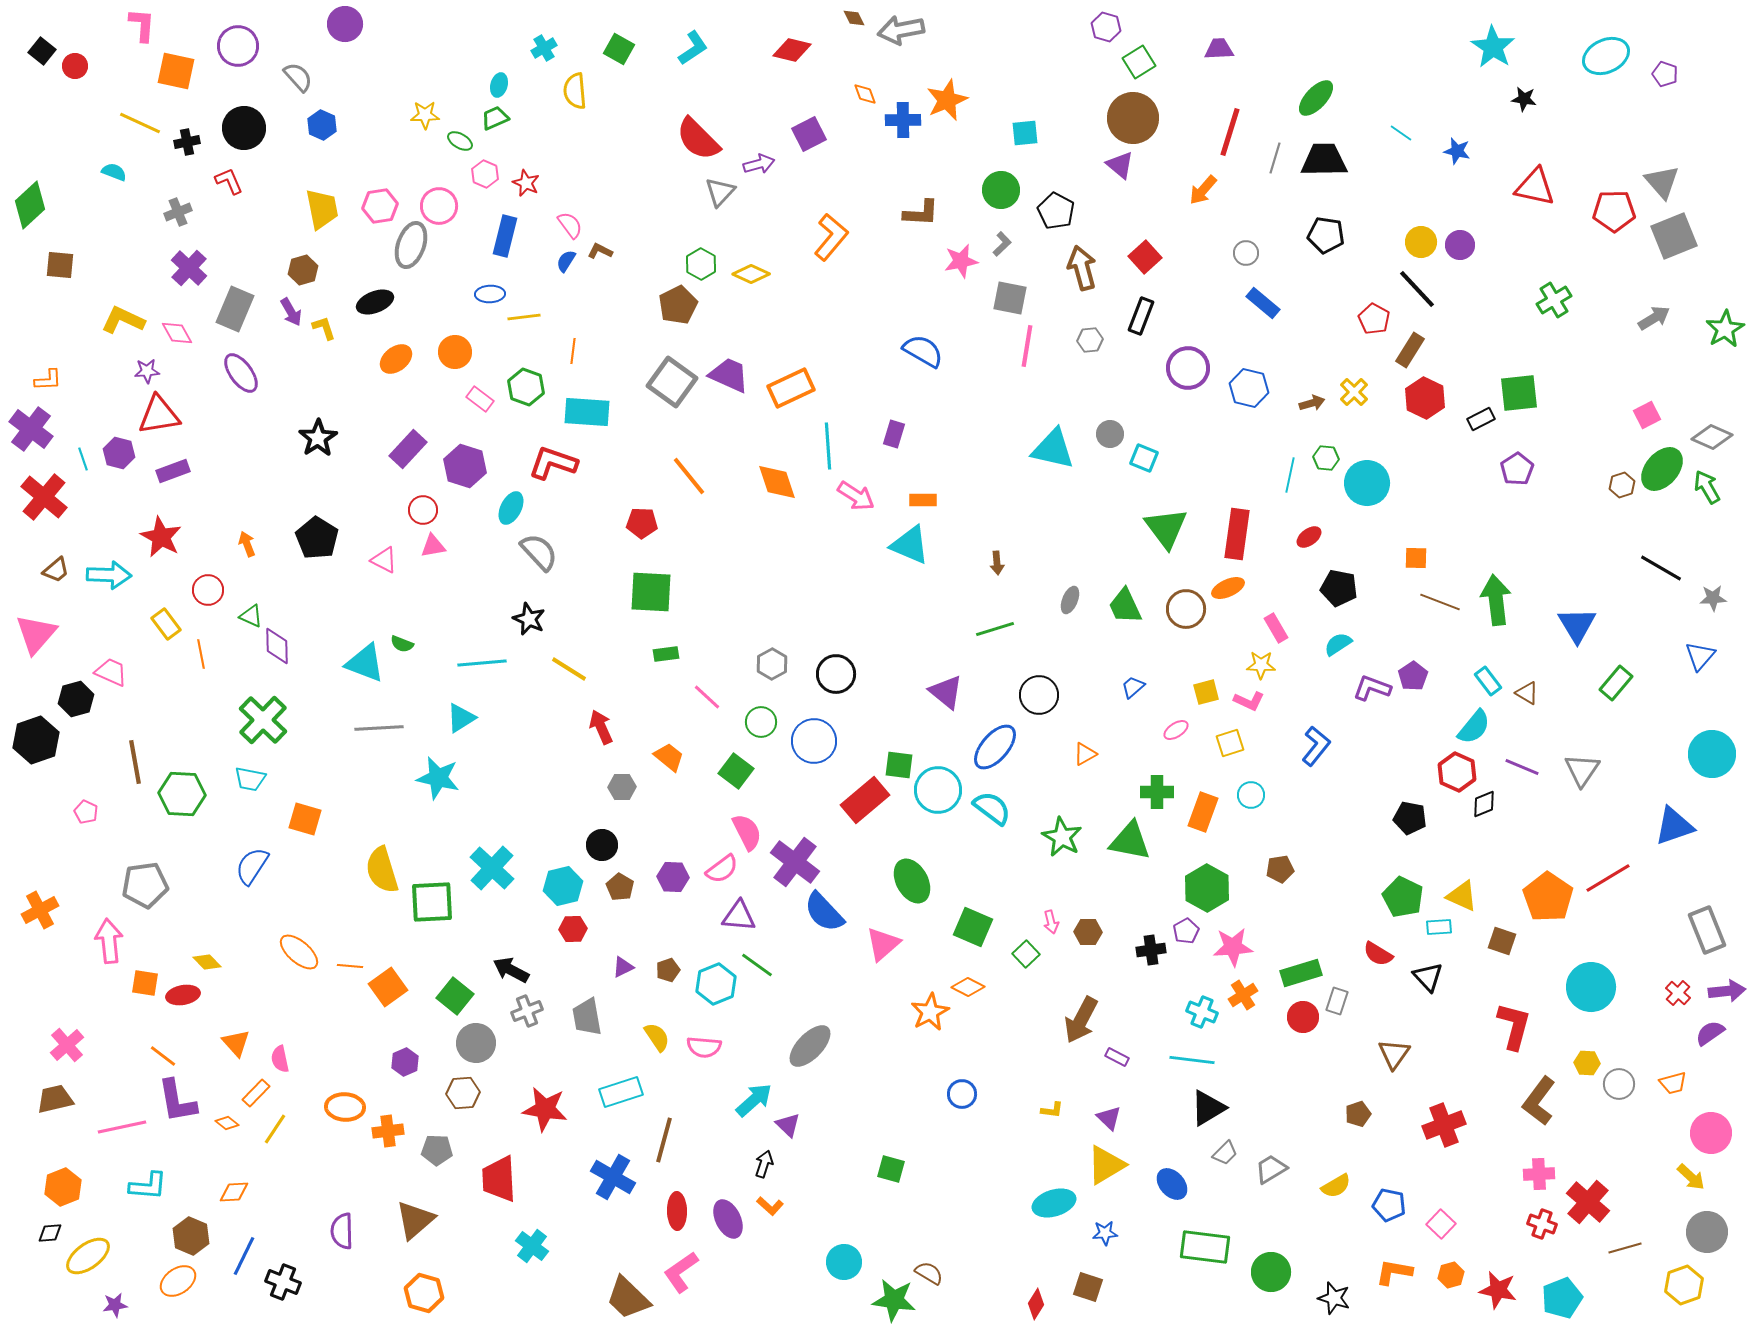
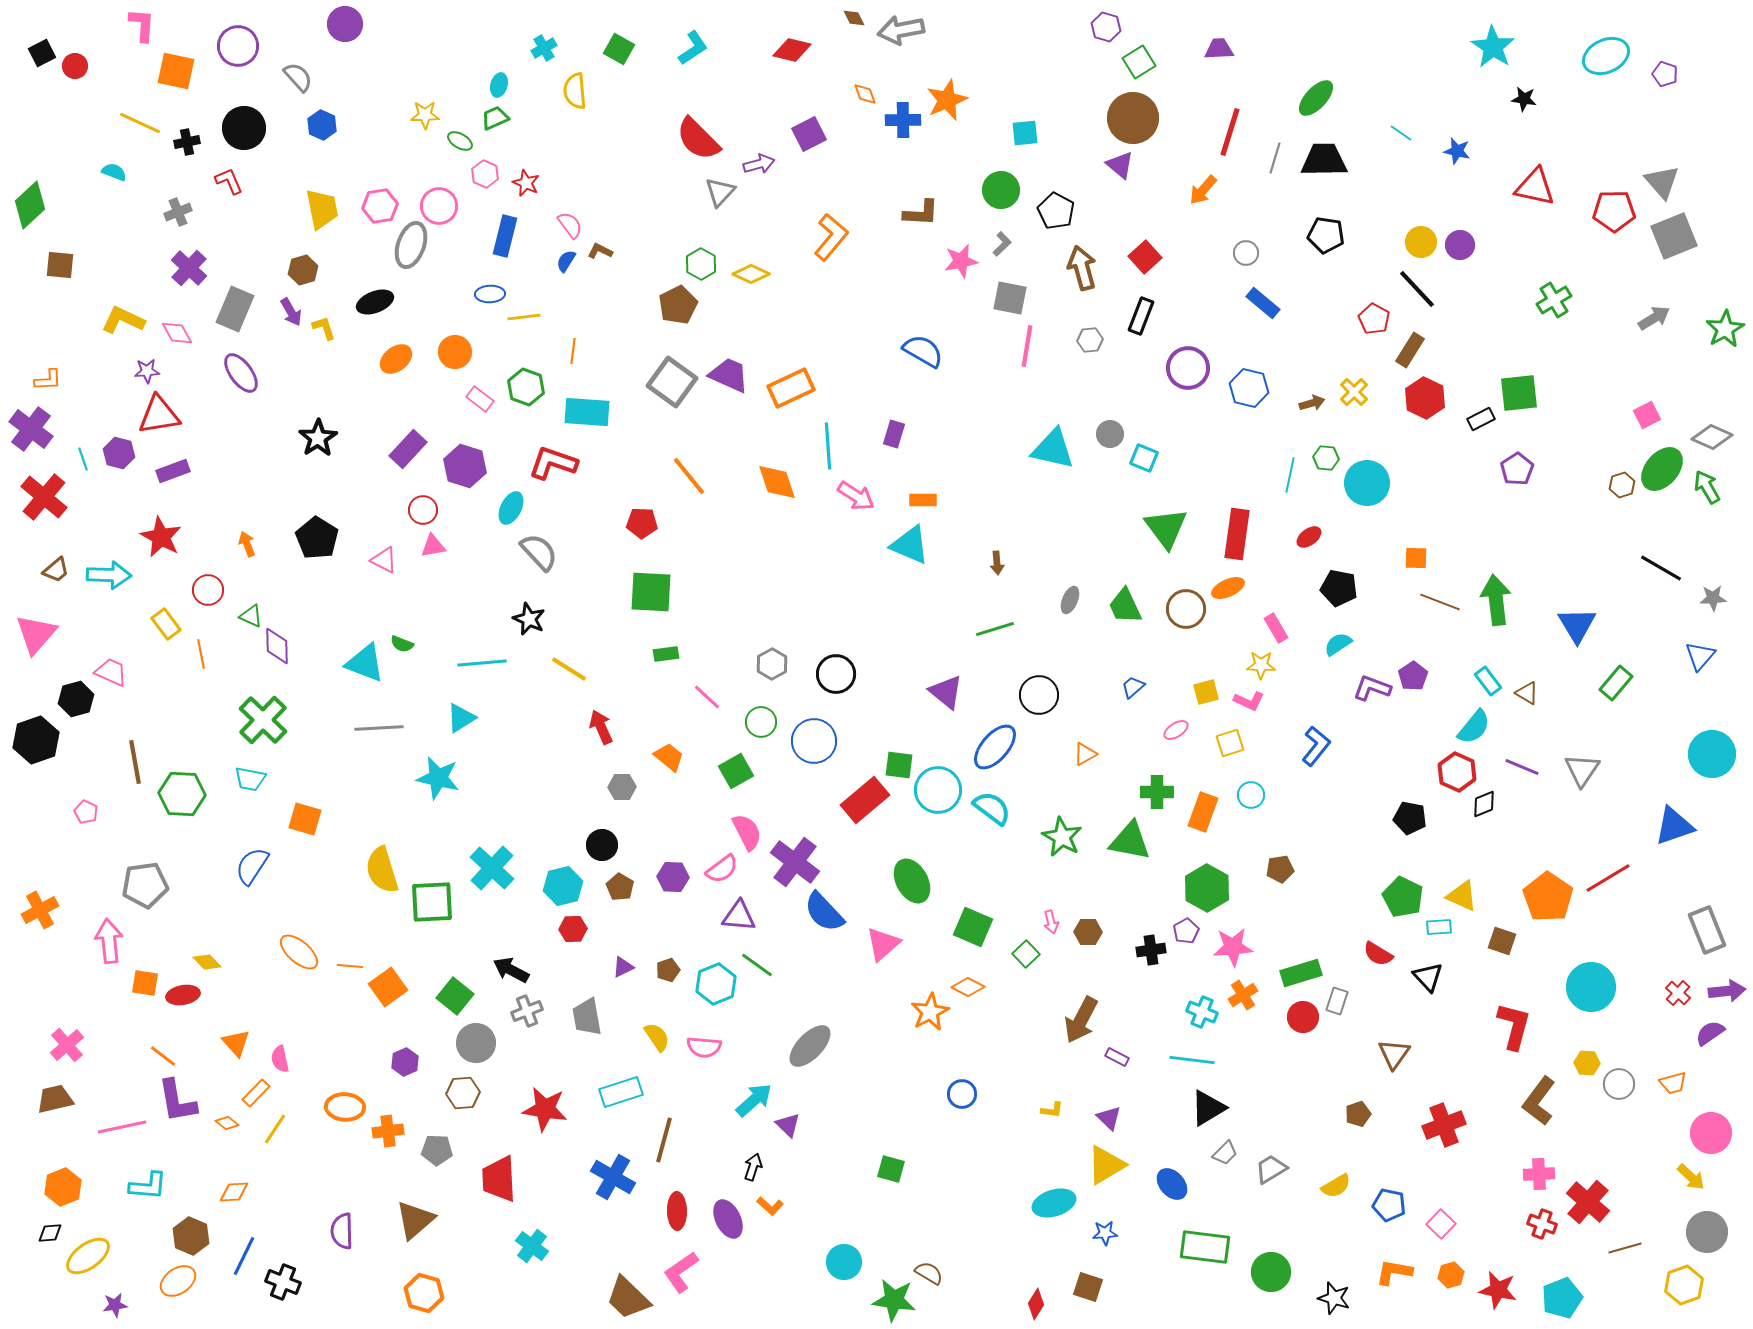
black square at (42, 51): moved 2 px down; rotated 24 degrees clockwise
green square at (736, 771): rotated 24 degrees clockwise
black arrow at (764, 1164): moved 11 px left, 3 px down
